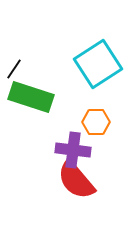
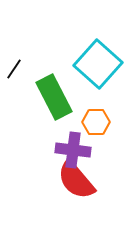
cyan square: rotated 15 degrees counterclockwise
green rectangle: moved 23 px right; rotated 45 degrees clockwise
